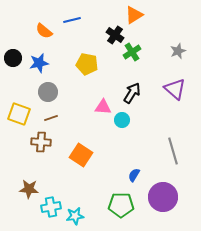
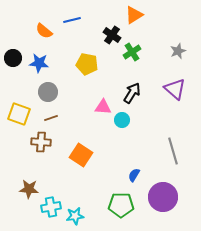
black cross: moved 3 px left
blue star: rotated 18 degrees clockwise
